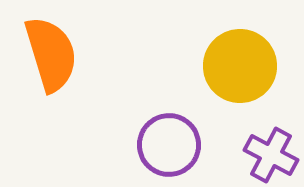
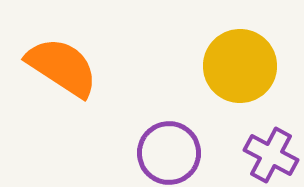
orange semicircle: moved 11 px right, 13 px down; rotated 40 degrees counterclockwise
purple circle: moved 8 px down
